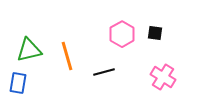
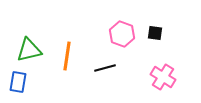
pink hexagon: rotated 10 degrees counterclockwise
orange line: rotated 24 degrees clockwise
black line: moved 1 px right, 4 px up
blue rectangle: moved 1 px up
